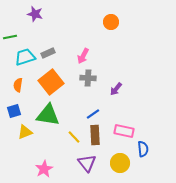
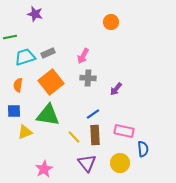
blue square: rotated 16 degrees clockwise
